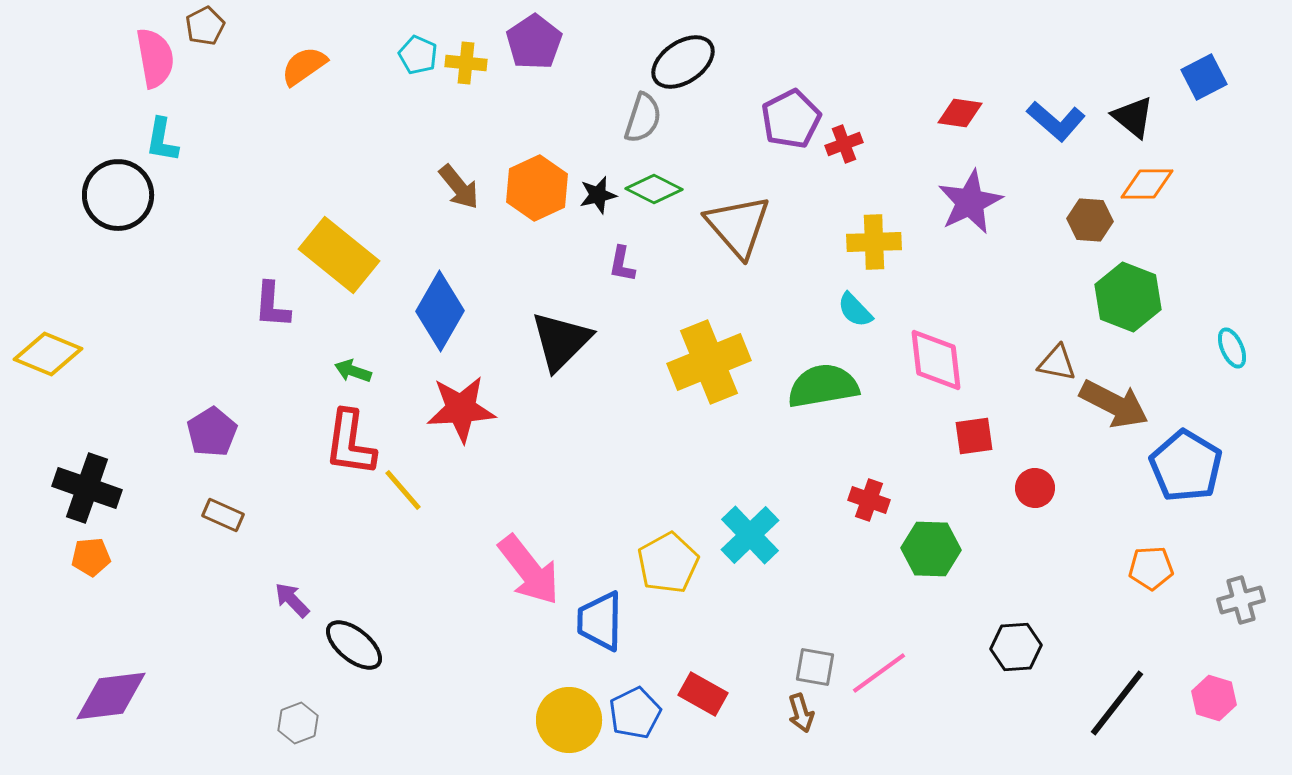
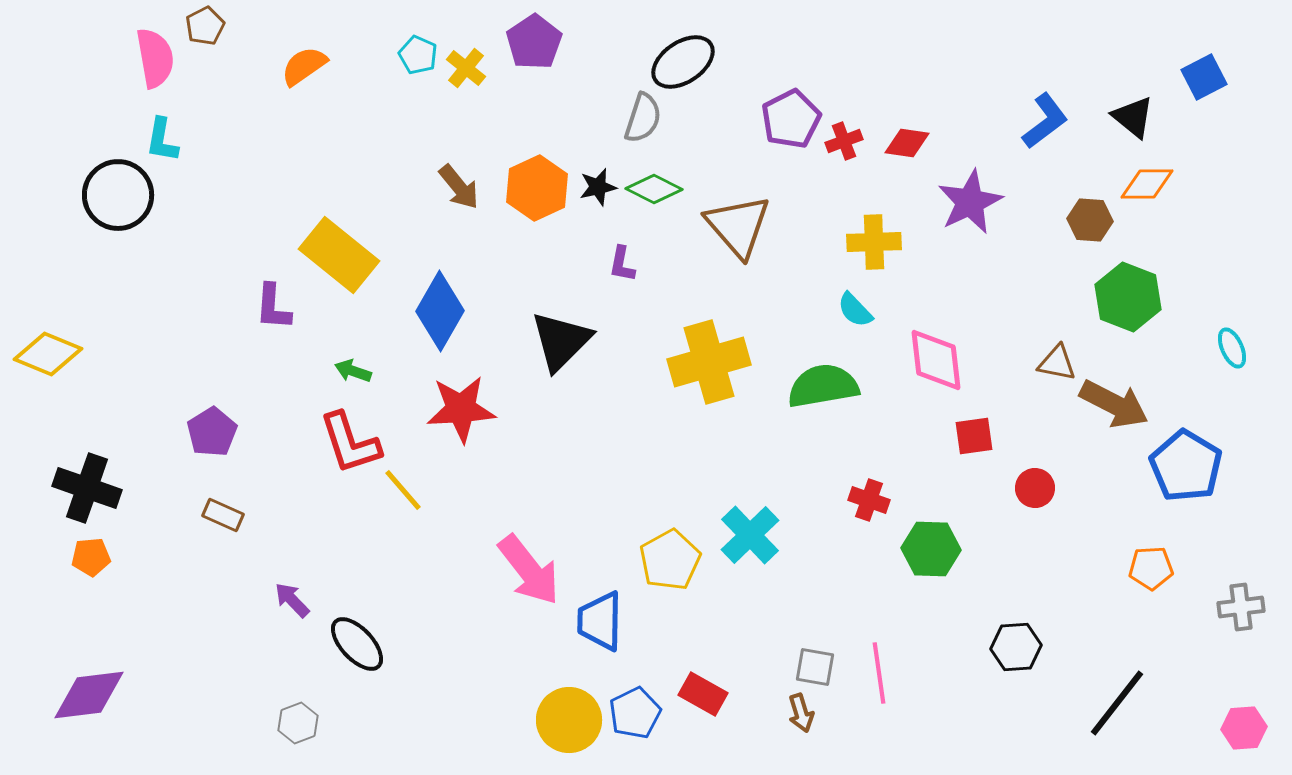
yellow cross at (466, 63): moved 5 px down; rotated 33 degrees clockwise
red diamond at (960, 113): moved 53 px left, 30 px down
blue L-shape at (1056, 121): moved 11 px left; rotated 78 degrees counterclockwise
red cross at (844, 144): moved 3 px up
black star at (598, 195): moved 8 px up
purple L-shape at (272, 305): moved 1 px right, 2 px down
yellow cross at (709, 362): rotated 6 degrees clockwise
red L-shape at (350, 443): rotated 26 degrees counterclockwise
yellow pentagon at (668, 563): moved 2 px right, 3 px up
gray cross at (1241, 600): moved 7 px down; rotated 9 degrees clockwise
black ellipse at (354, 645): moved 3 px right, 1 px up; rotated 8 degrees clockwise
pink line at (879, 673): rotated 62 degrees counterclockwise
purple diamond at (111, 696): moved 22 px left, 1 px up
pink hexagon at (1214, 698): moved 30 px right, 30 px down; rotated 21 degrees counterclockwise
